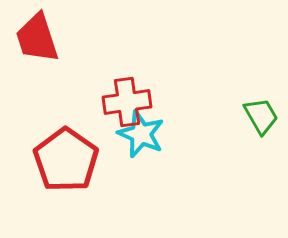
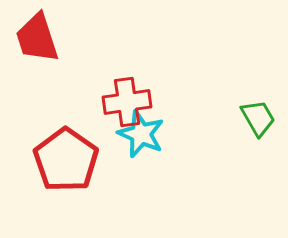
green trapezoid: moved 3 px left, 2 px down
